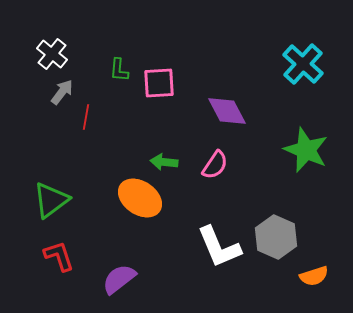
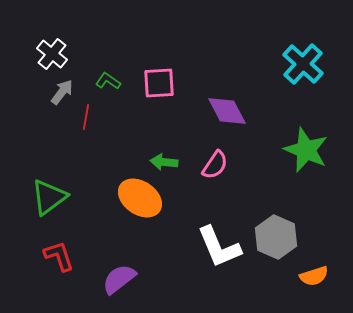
green L-shape: moved 11 px left, 11 px down; rotated 120 degrees clockwise
green triangle: moved 2 px left, 3 px up
